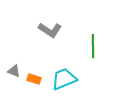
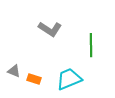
gray L-shape: moved 1 px up
green line: moved 2 px left, 1 px up
cyan trapezoid: moved 5 px right
